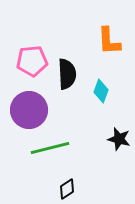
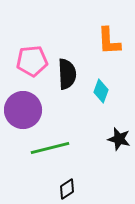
purple circle: moved 6 px left
